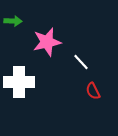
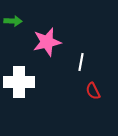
white line: rotated 54 degrees clockwise
